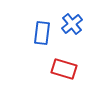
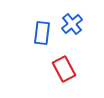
red rectangle: rotated 45 degrees clockwise
